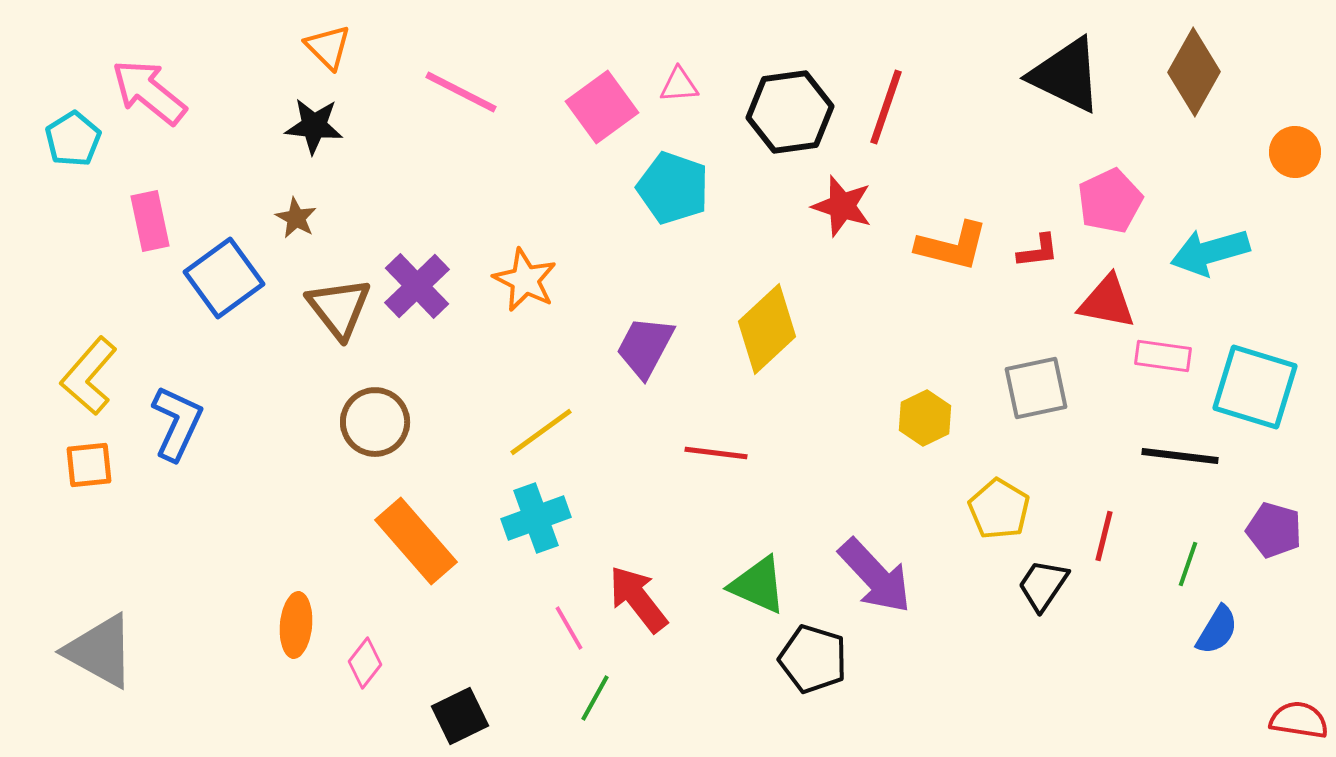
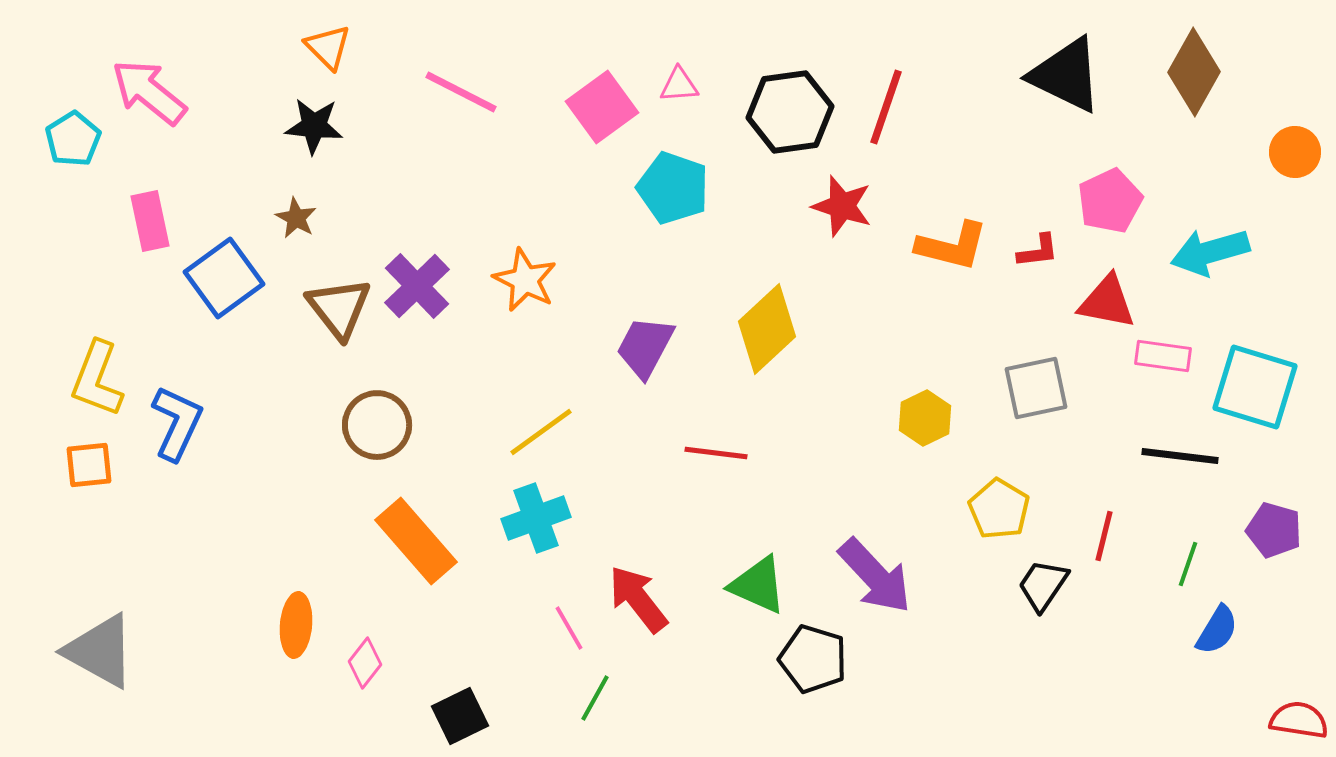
yellow L-shape at (89, 376): moved 8 px right, 3 px down; rotated 20 degrees counterclockwise
brown circle at (375, 422): moved 2 px right, 3 px down
